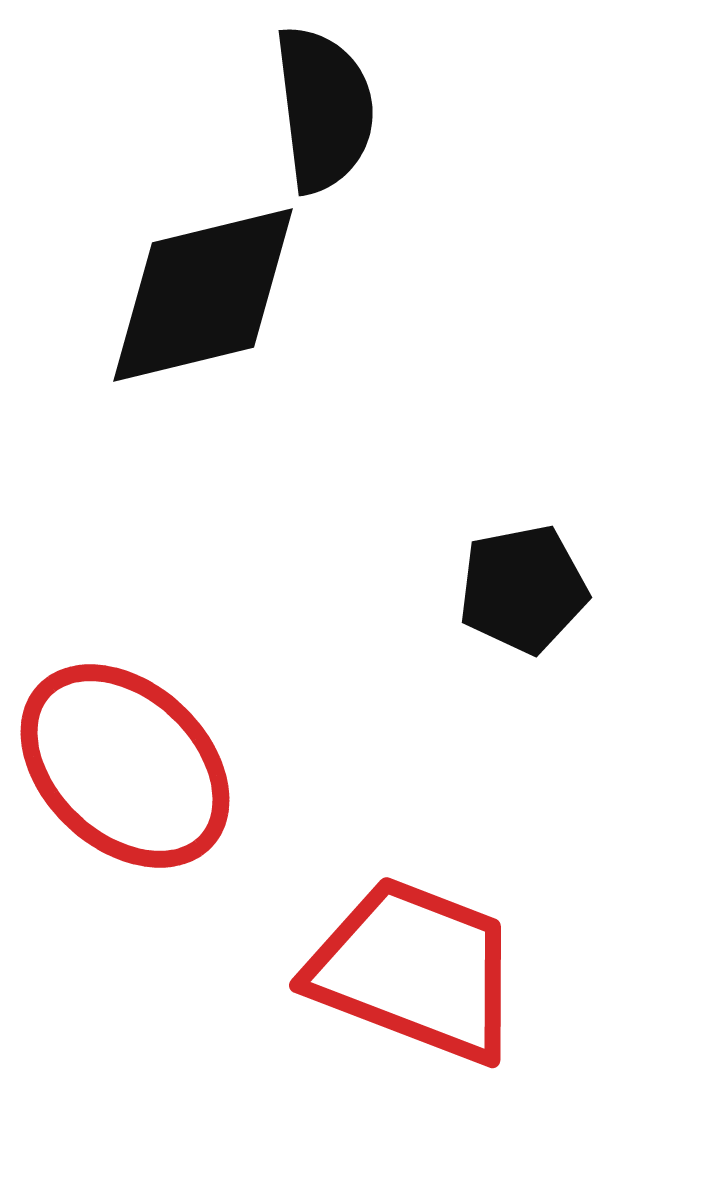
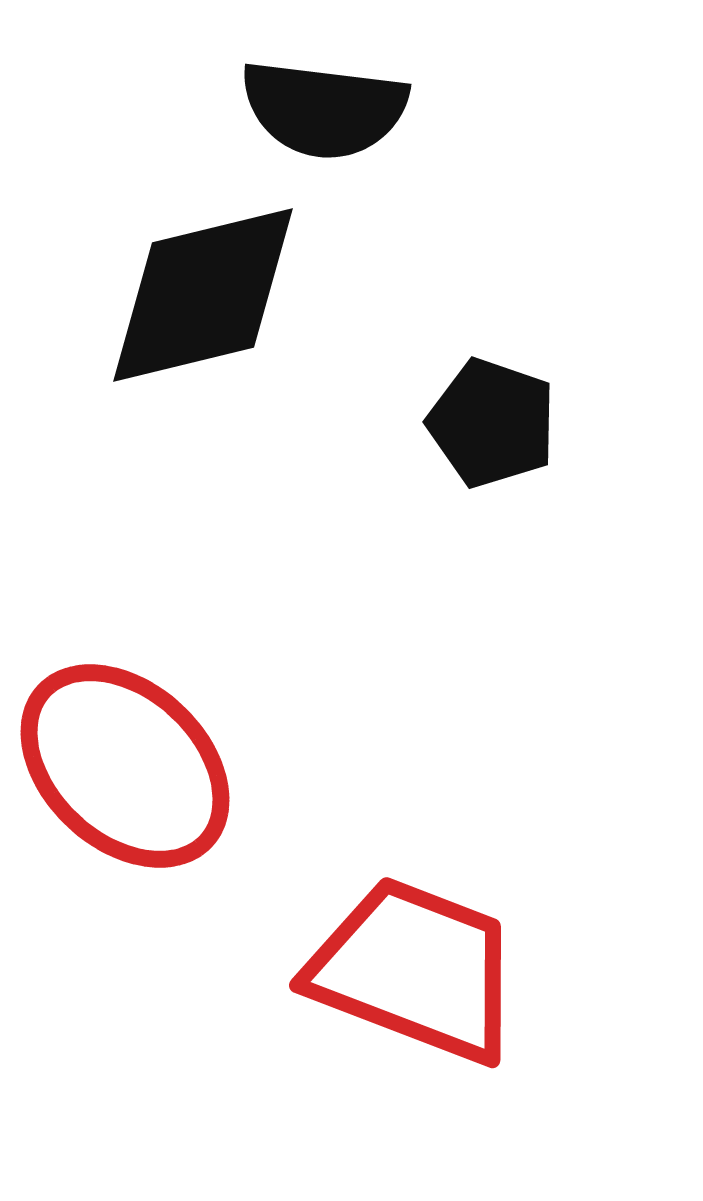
black semicircle: rotated 104 degrees clockwise
black pentagon: moved 31 px left, 166 px up; rotated 30 degrees clockwise
